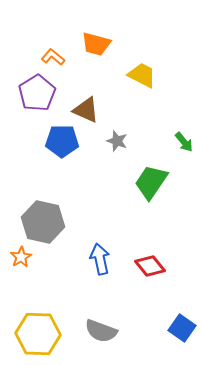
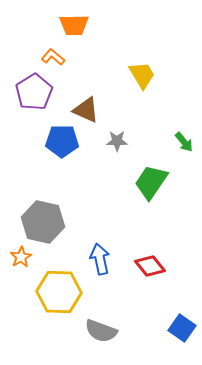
orange trapezoid: moved 22 px left, 19 px up; rotated 16 degrees counterclockwise
yellow trapezoid: rotated 32 degrees clockwise
purple pentagon: moved 3 px left, 1 px up
gray star: rotated 20 degrees counterclockwise
yellow hexagon: moved 21 px right, 42 px up
